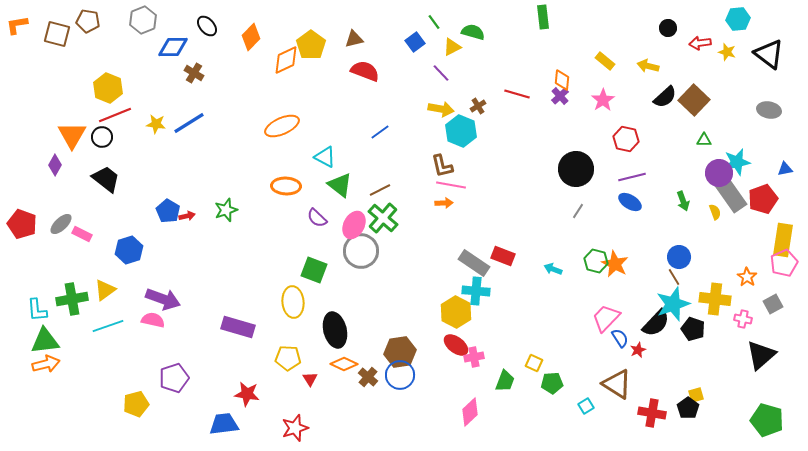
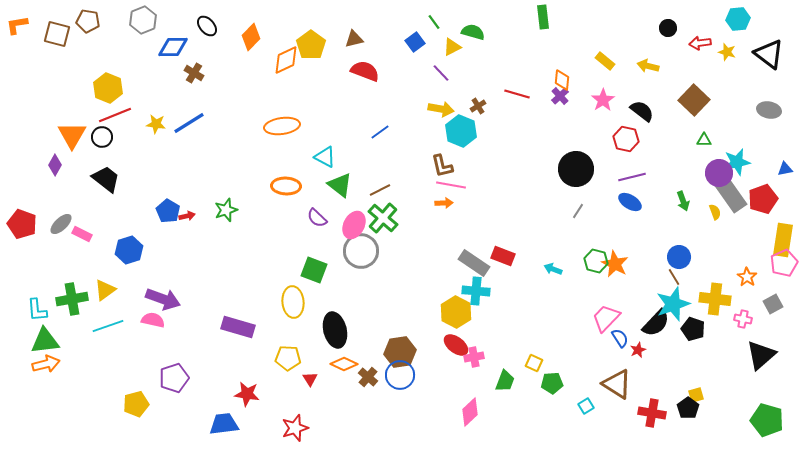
black semicircle at (665, 97): moved 23 px left, 14 px down; rotated 100 degrees counterclockwise
orange ellipse at (282, 126): rotated 16 degrees clockwise
